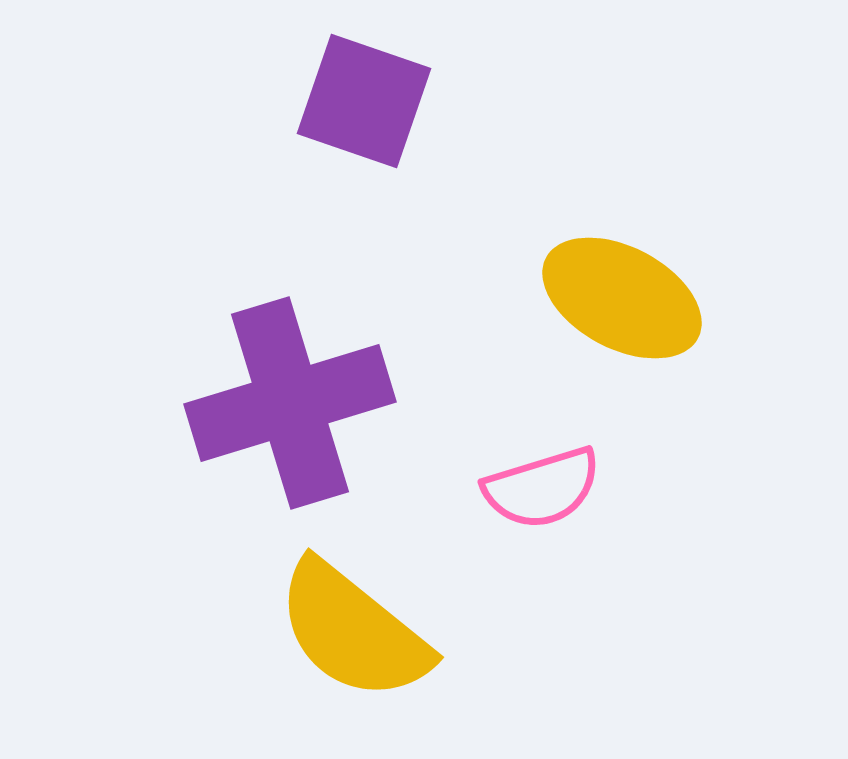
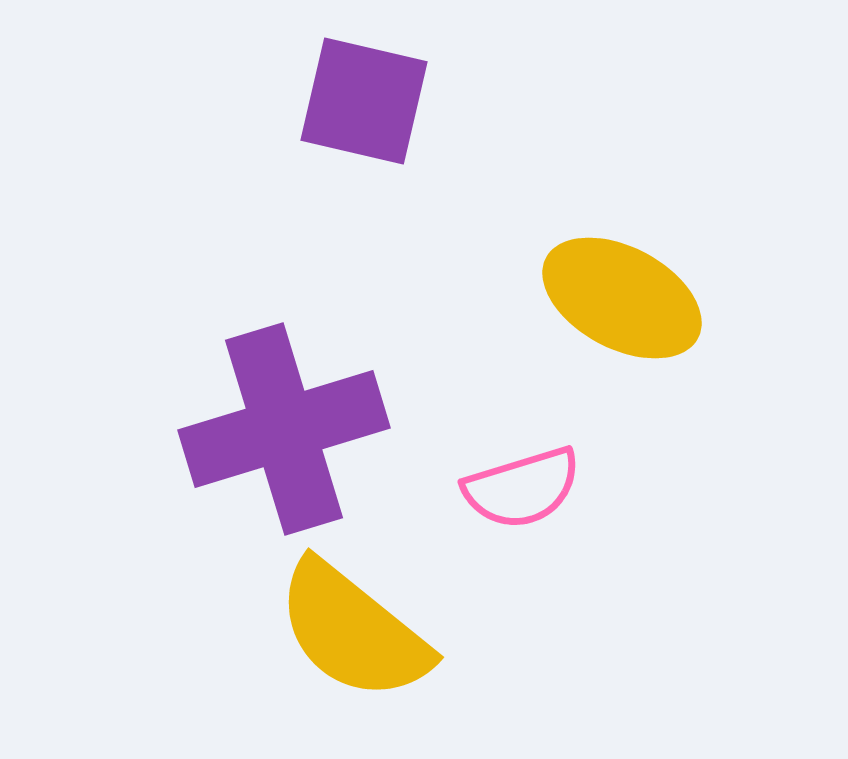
purple square: rotated 6 degrees counterclockwise
purple cross: moved 6 px left, 26 px down
pink semicircle: moved 20 px left
